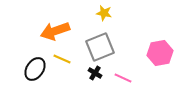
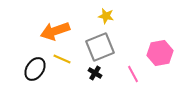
yellow star: moved 2 px right, 3 px down
pink line: moved 10 px right, 4 px up; rotated 36 degrees clockwise
